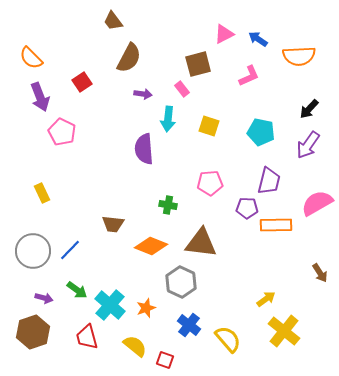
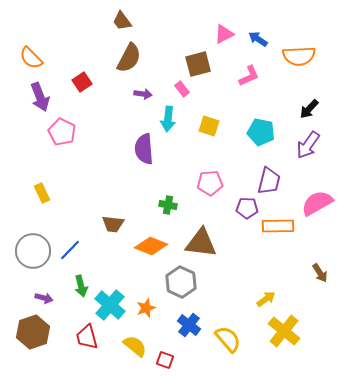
brown trapezoid at (113, 21): moved 9 px right
orange rectangle at (276, 225): moved 2 px right, 1 px down
green arrow at (77, 290): moved 4 px right, 4 px up; rotated 40 degrees clockwise
